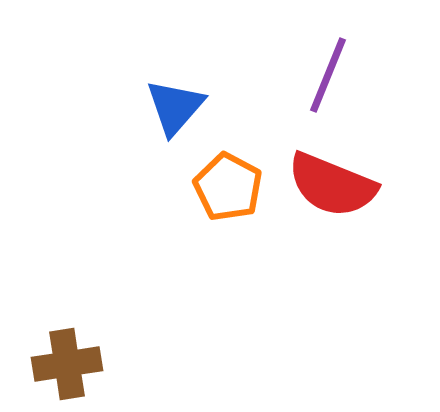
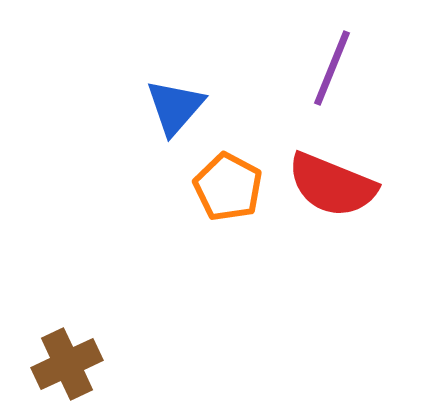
purple line: moved 4 px right, 7 px up
brown cross: rotated 16 degrees counterclockwise
